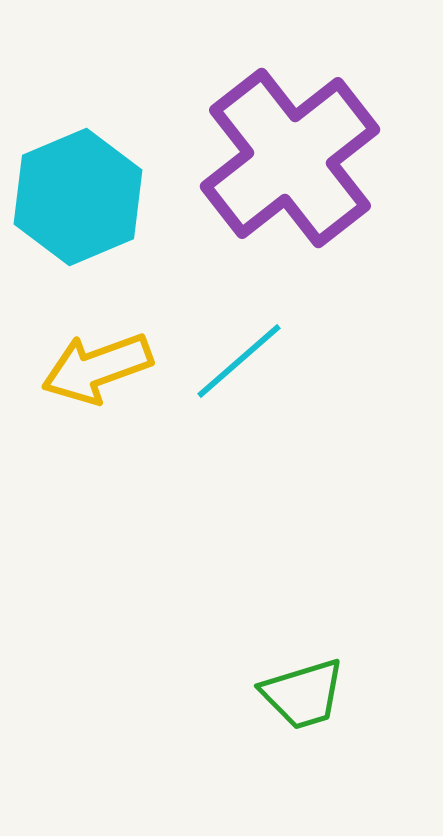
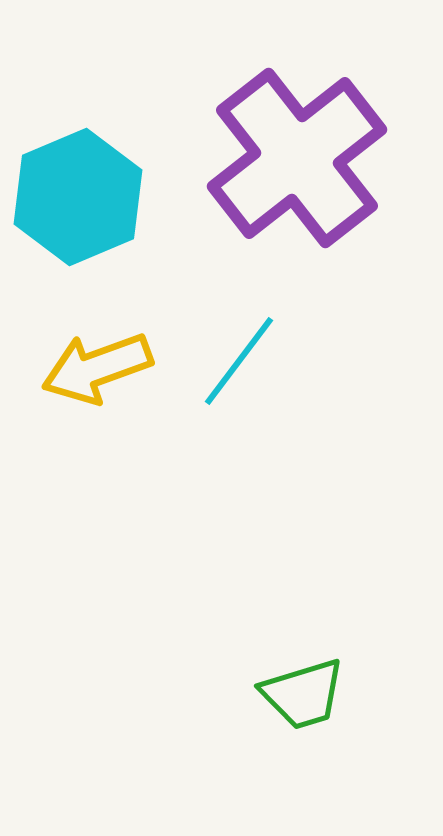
purple cross: moved 7 px right
cyan line: rotated 12 degrees counterclockwise
